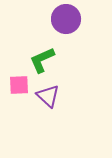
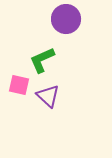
pink square: rotated 15 degrees clockwise
